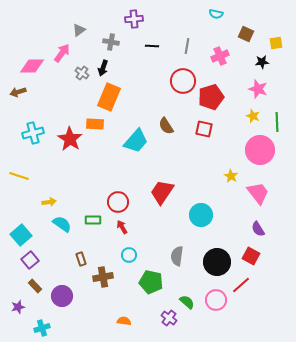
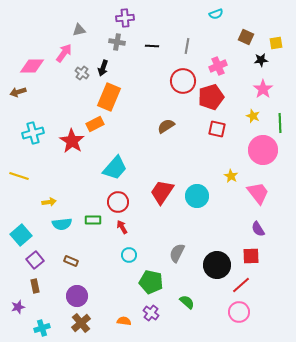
cyan semicircle at (216, 14): rotated 32 degrees counterclockwise
purple cross at (134, 19): moved 9 px left, 1 px up
gray triangle at (79, 30): rotated 24 degrees clockwise
brown square at (246, 34): moved 3 px down
gray cross at (111, 42): moved 6 px right
pink arrow at (62, 53): moved 2 px right
pink cross at (220, 56): moved 2 px left, 10 px down
black star at (262, 62): moved 1 px left, 2 px up
pink star at (258, 89): moved 5 px right; rotated 18 degrees clockwise
green line at (277, 122): moved 3 px right, 1 px down
orange rectangle at (95, 124): rotated 30 degrees counterclockwise
brown semicircle at (166, 126): rotated 90 degrees clockwise
red square at (204, 129): moved 13 px right
red star at (70, 139): moved 2 px right, 2 px down
cyan trapezoid at (136, 141): moved 21 px left, 27 px down
pink circle at (260, 150): moved 3 px right
cyan circle at (201, 215): moved 4 px left, 19 px up
cyan semicircle at (62, 224): rotated 138 degrees clockwise
gray semicircle at (177, 256): moved 3 px up; rotated 18 degrees clockwise
red square at (251, 256): rotated 30 degrees counterclockwise
brown rectangle at (81, 259): moved 10 px left, 2 px down; rotated 48 degrees counterclockwise
purple square at (30, 260): moved 5 px right
black circle at (217, 262): moved 3 px down
brown cross at (103, 277): moved 22 px left, 46 px down; rotated 30 degrees counterclockwise
brown rectangle at (35, 286): rotated 32 degrees clockwise
purple circle at (62, 296): moved 15 px right
pink circle at (216, 300): moved 23 px right, 12 px down
purple cross at (169, 318): moved 18 px left, 5 px up
